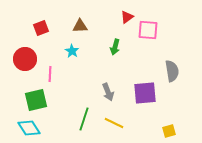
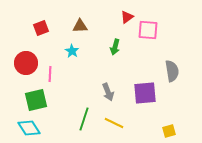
red circle: moved 1 px right, 4 px down
